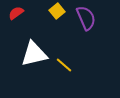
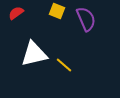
yellow square: rotated 28 degrees counterclockwise
purple semicircle: moved 1 px down
